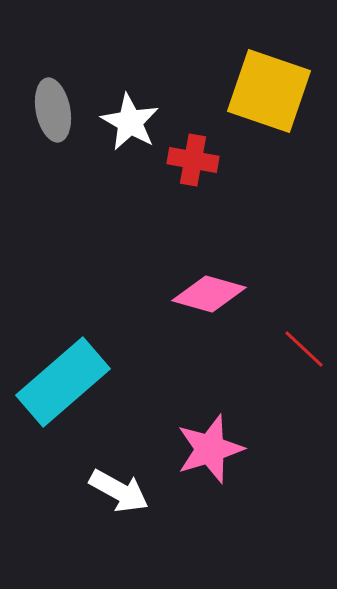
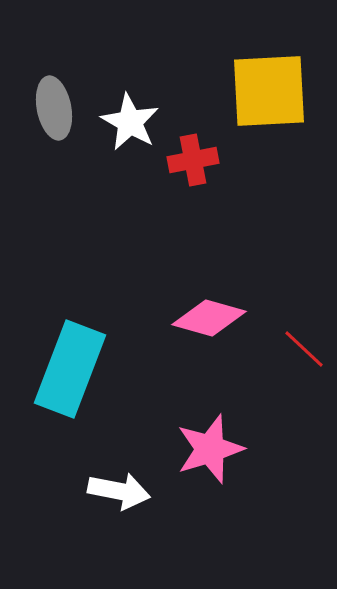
yellow square: rotated 22 degrees counterclockwise
gray ellipse: moved 1 px right, 2 px up
red cross: rotated 21 degrees counterclockwise
pink diamond: moved 24 px down
cyan rectangle: moved 7 px right, 13 px up; rotated 28 degrees counterclockwise
white arrow: rotated 18 degrees counterclockwise
